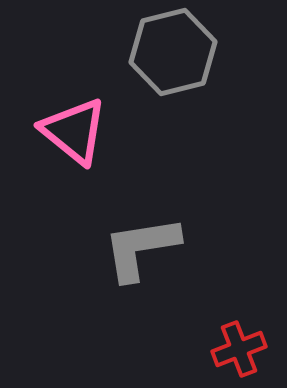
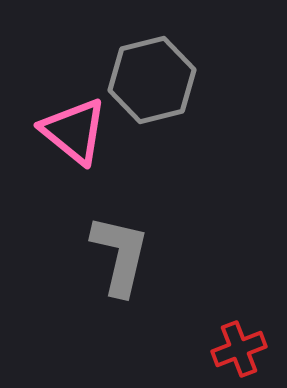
gray hexagon: moved 21 px left, 28 px down
gray L-shape: moved 21 px left, 7 px down; rotated 112 degrees clockwise
